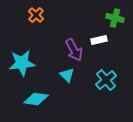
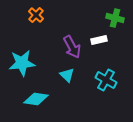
purple arrow: moved 2 px left, 3 px up
cyan cross: rotated 20 degrees counterclockwise
